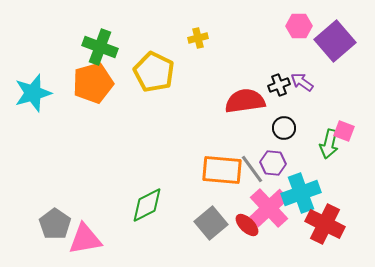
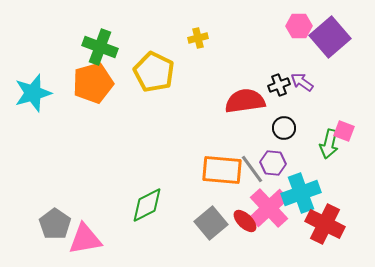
purple square: moved 5 px left, 4 px up
red ellipse: moved 2 px left, 4 px up
